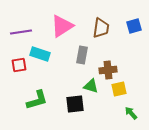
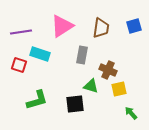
red square: rotated 28 degrees clockwise
brown cross: rotated 30 degrees clockwise
